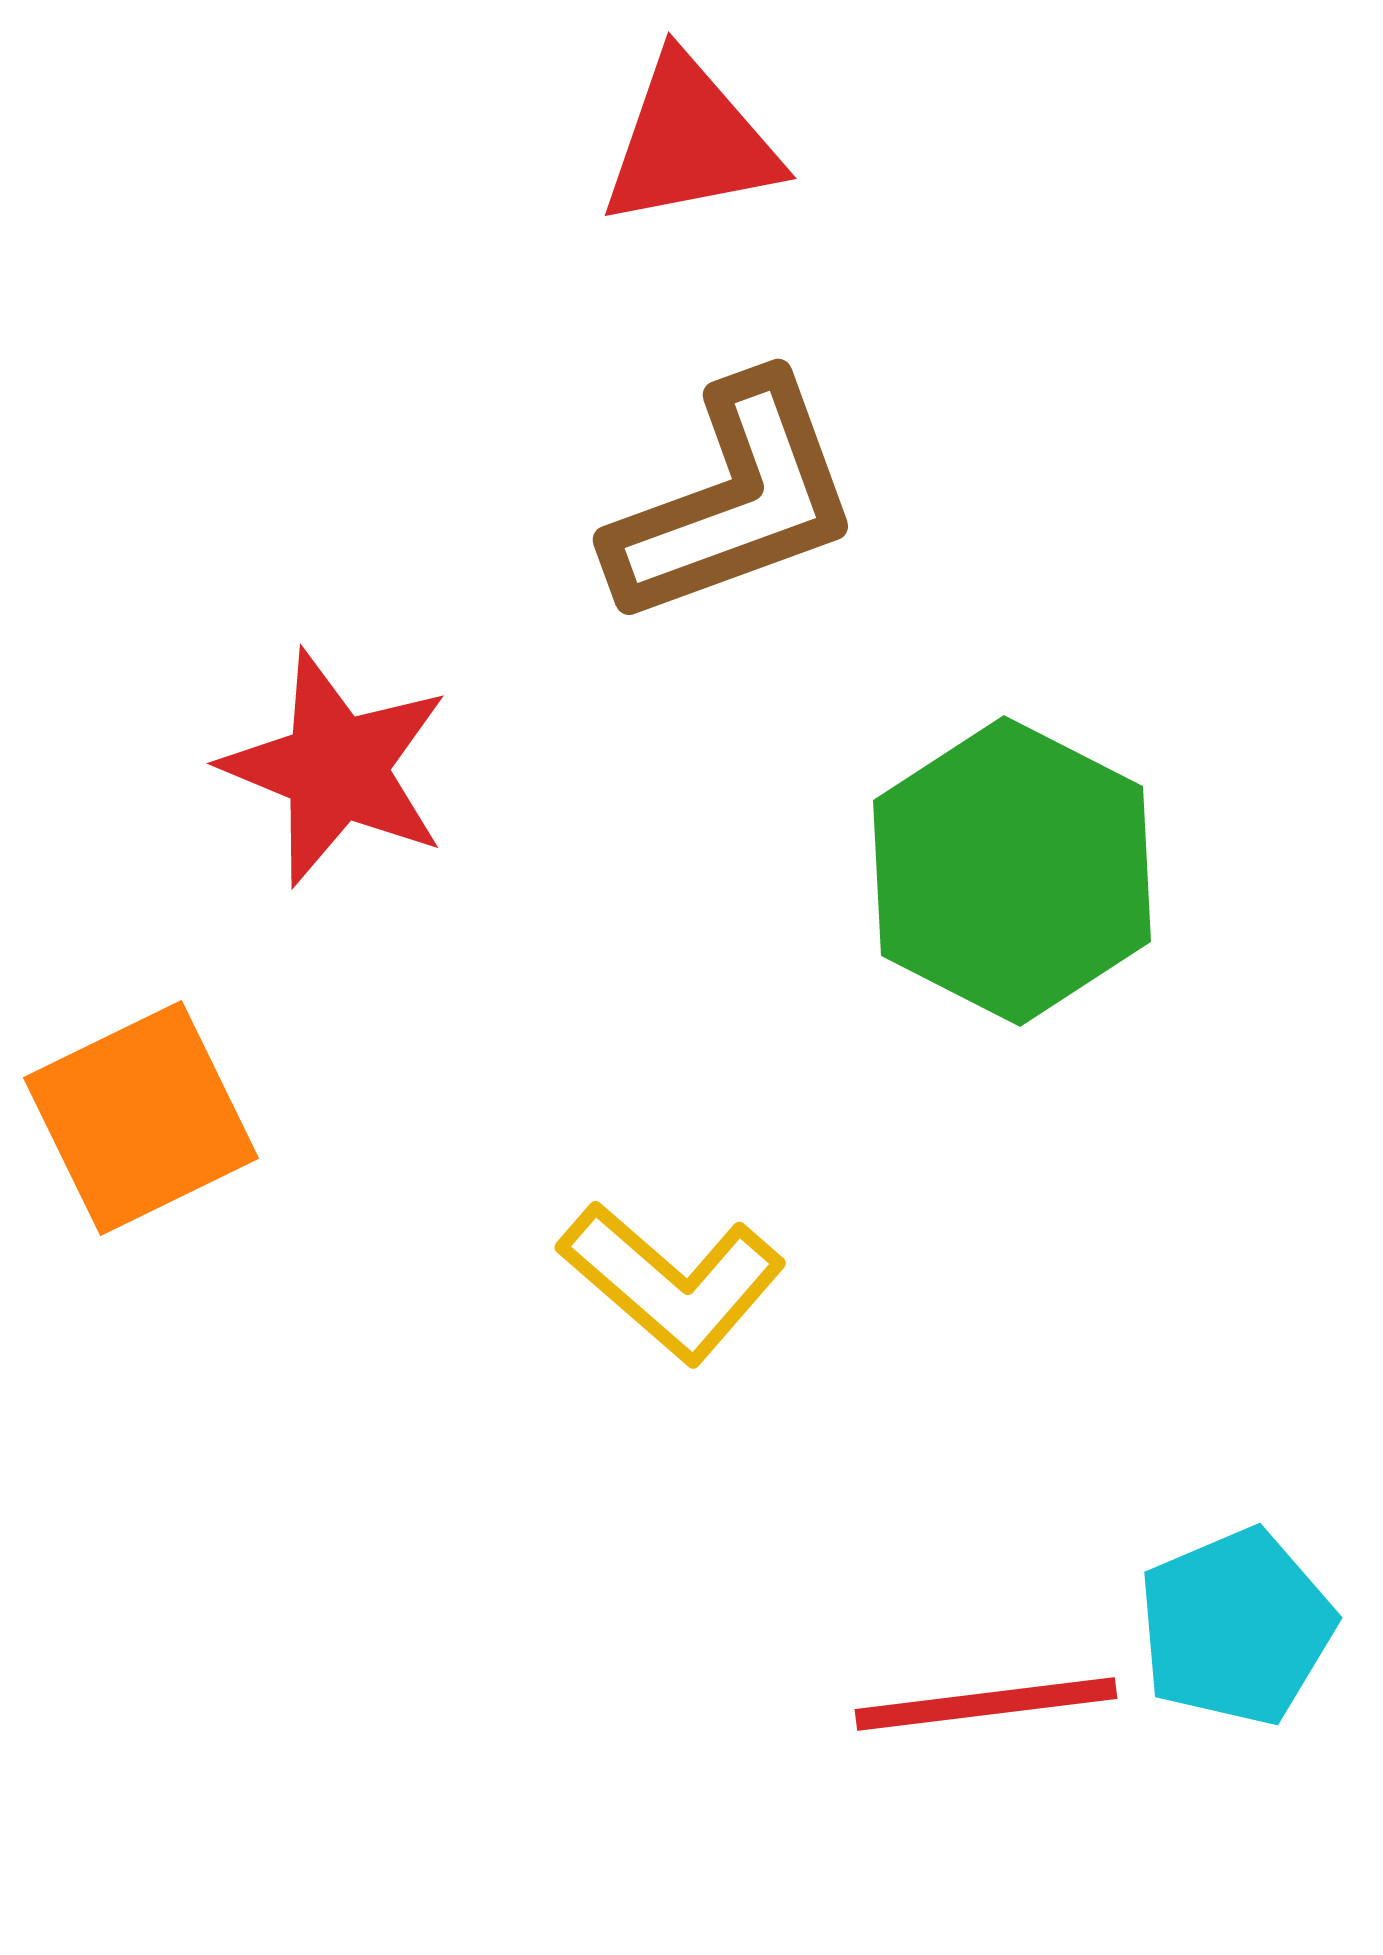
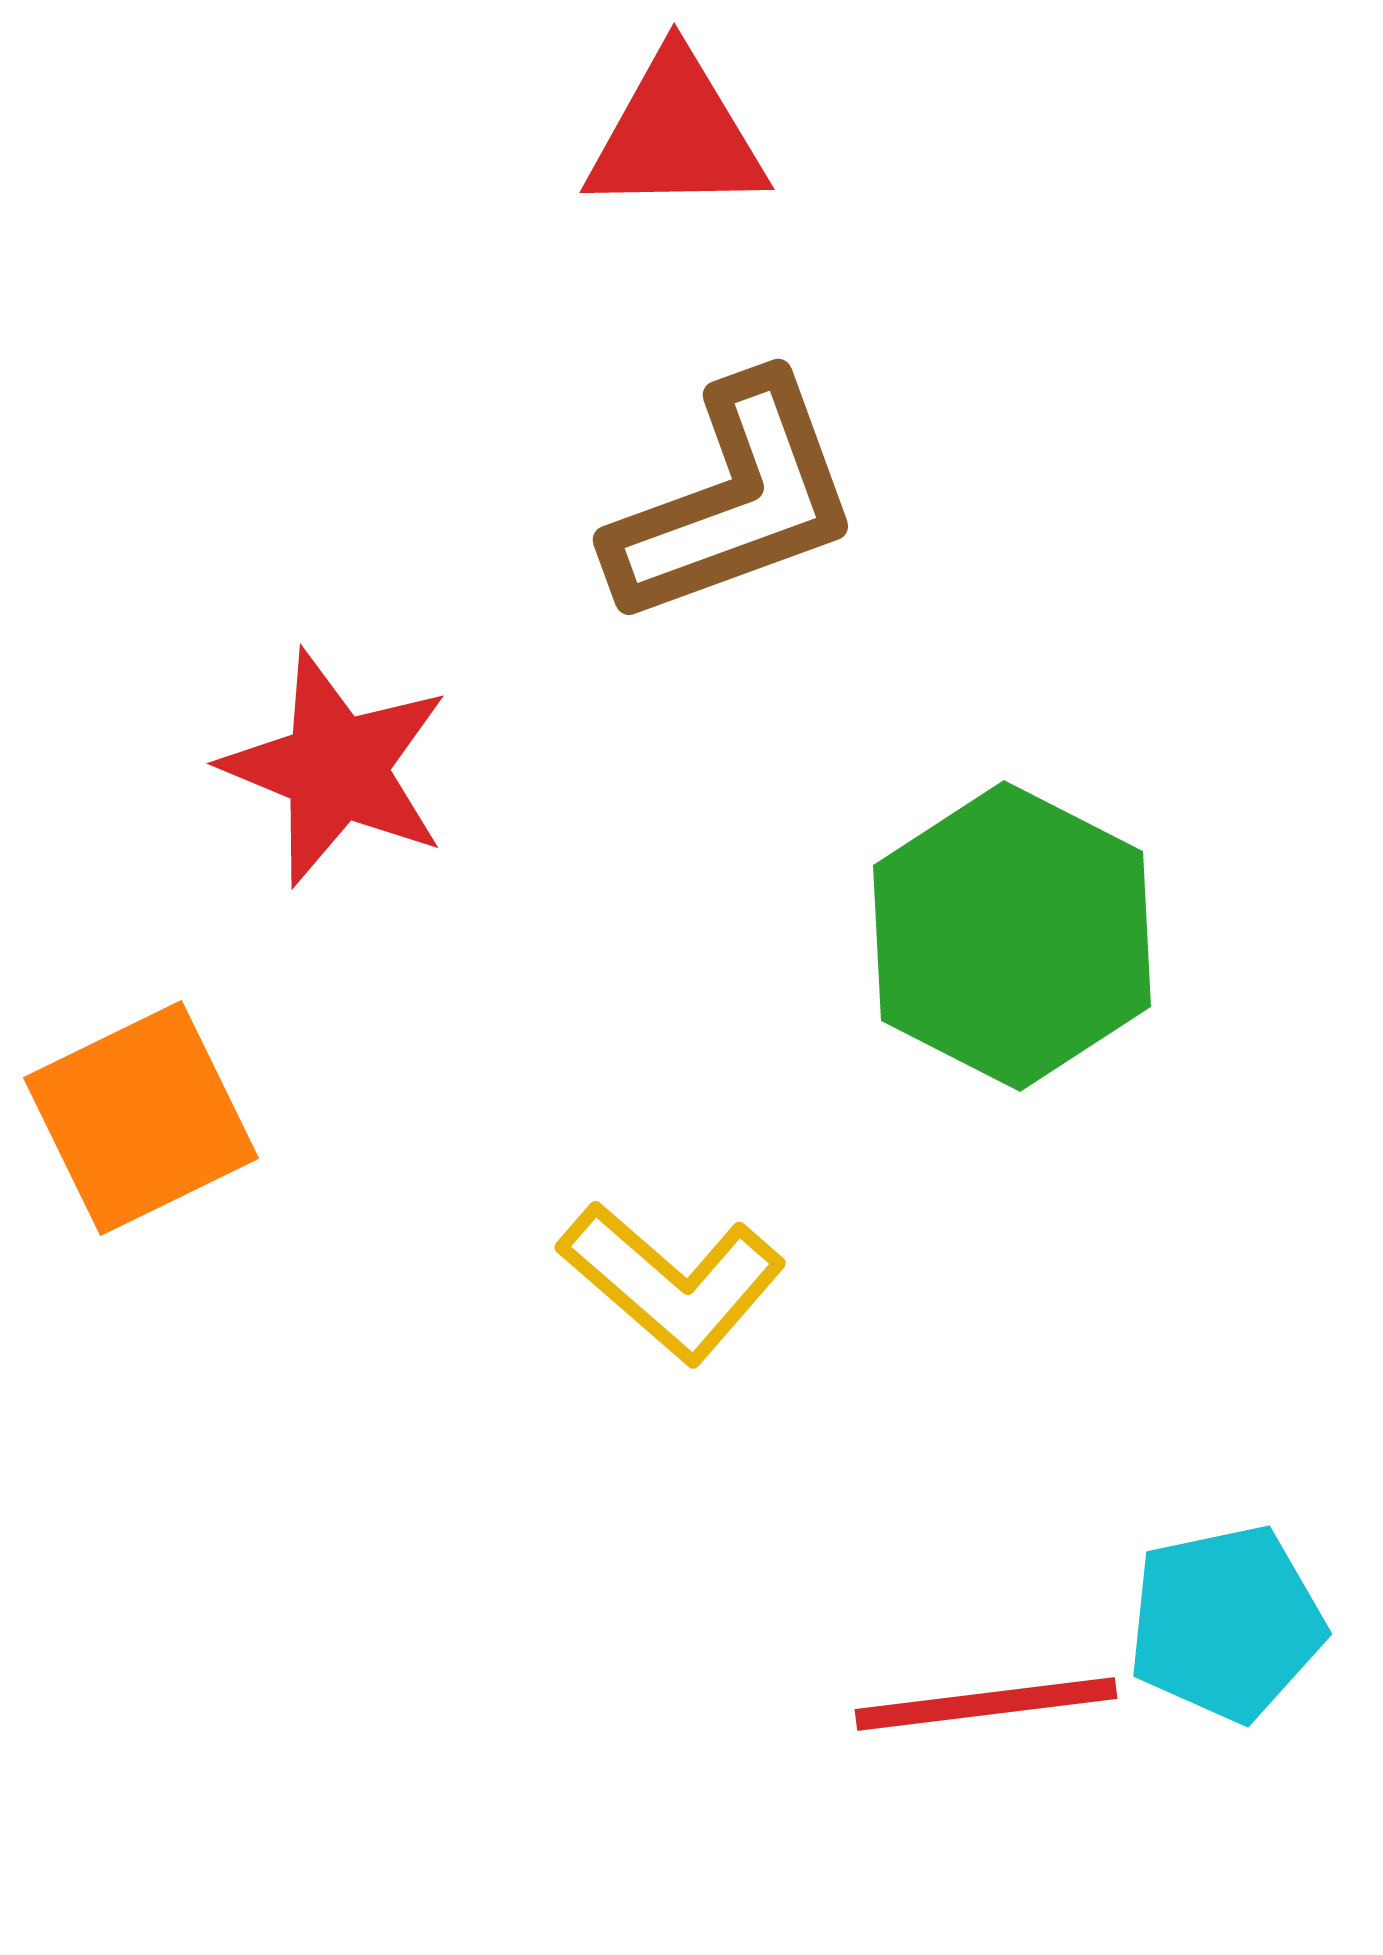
red triangle: moved 14 px left, 7 px up; rotated 10 degrees clockwise
green hexagon: moved 65 px down
cyan pentagon: moved 10 px left, 4 px up; rotated 11 degrees clockwise
